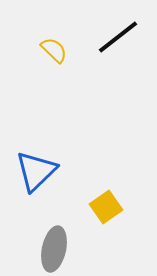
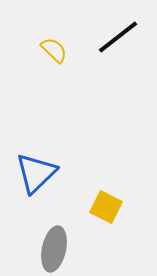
blue triangle: moved 2 px down
yellow square: rotated 28 degrees counterclockwise
